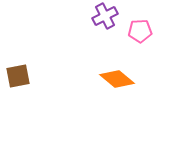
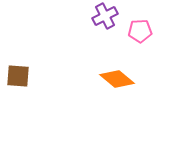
brown square: rotated 15 degrees clockwise
